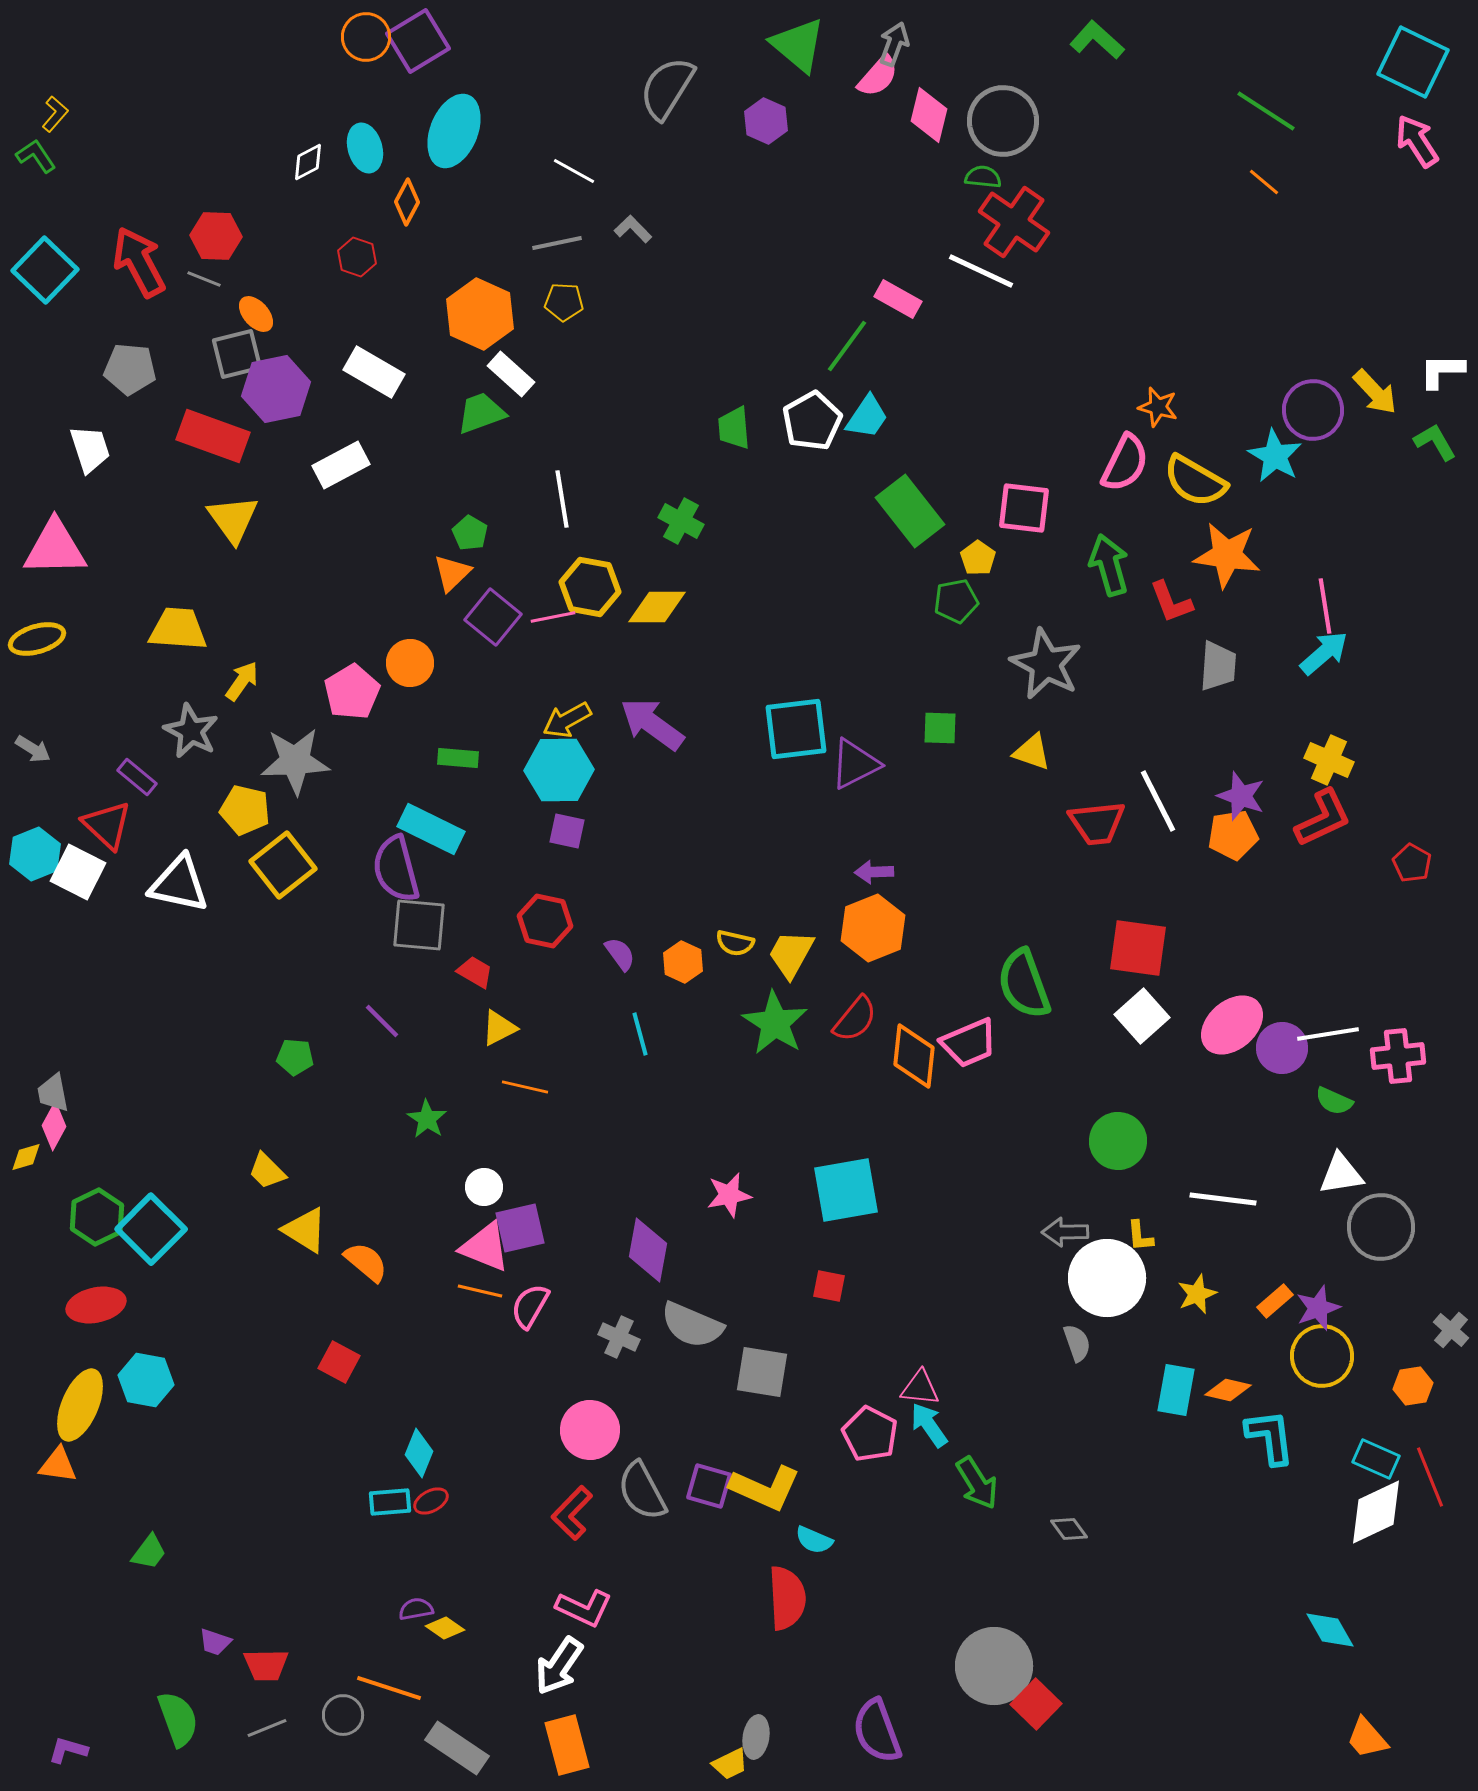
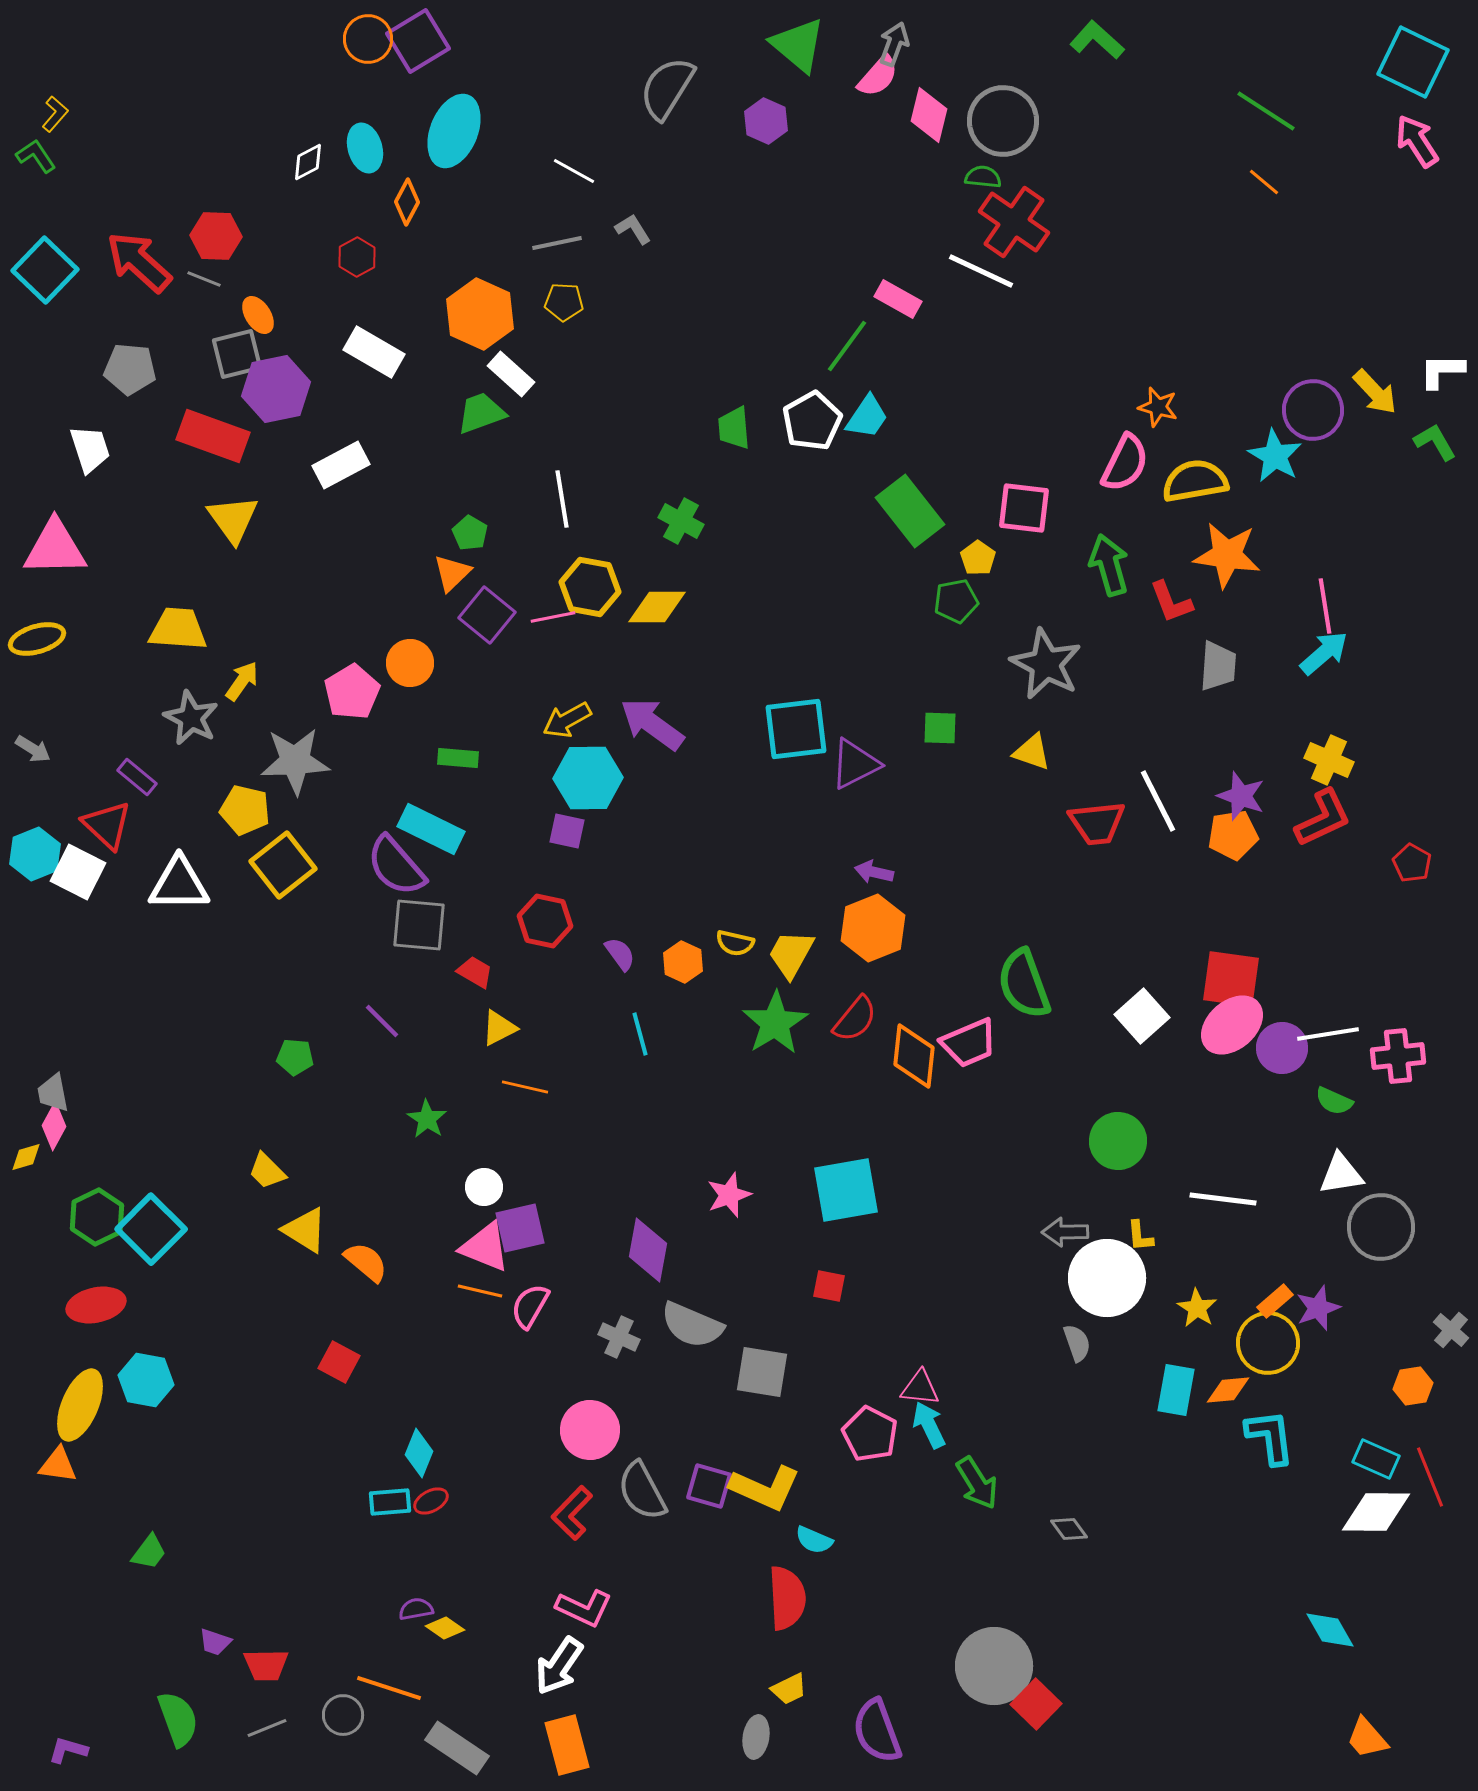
orange circle at (366, 37): moved 2 px right, 2 px down
gray L-shape at (633, 229): rotated 12 degrees clockwise
red hexagon at (357, 257): rotated 12 degrees clockwise
red arrow at (139, 262): rotated 20 degrees counterclockwise
orange ellipse at (256, 314): moved 2 px right, 1 px down; rotated 9 degrees clockwise
white rectangle at (374, 372): moved 20 px up
yellow semicircle at (1195, 481): rotated 140 degrees clockwise
purple square at (493, 617): moved 6 px left, 2 px up
gray star at (191, 731): moved 13 px up
cyan hexagon at (559, 770): moved 29 px right, 8 px down
purple semicircle at (396, 869): moved 3 px up; rotated 26 degrees counterclockwise
purple arrow at (874, 872): rotated 15 degrees clockwise
white triangle at (179, 884): rotated 12 degrees counterclockwise
red square at (1138, 948): moved 93 px right, 31 px down
green star at (775, 1023): rotated 8 degrees clockwise
pink star at (729, 1195): rotated 9 degrees counterclockwise
yellow star at (1197, 1294): moved 14 px down; rotated 18 degrees counterclockwise
yellow circle at (1322, 1356): moved 54 px left, 13 px up
orange diamond at (1228, 1390): rotated 18 degrees counterclockwise
cyan arrow at (929, 1425): rotated 9 degrees clockwise
white diamond at (1376, 1512): rotated 26 degrees clockwise
yellow trapezoid at (730, 1764): moved 59 px right, 75 px up
